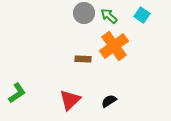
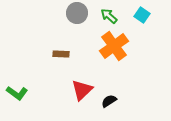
gray circle: moved 7 px left
brown rectangle: moved 22 px left, 5 px up
green L-shape: rotated 70 degrees clockwise
red triangle: moved 12 px right, 10 px up
